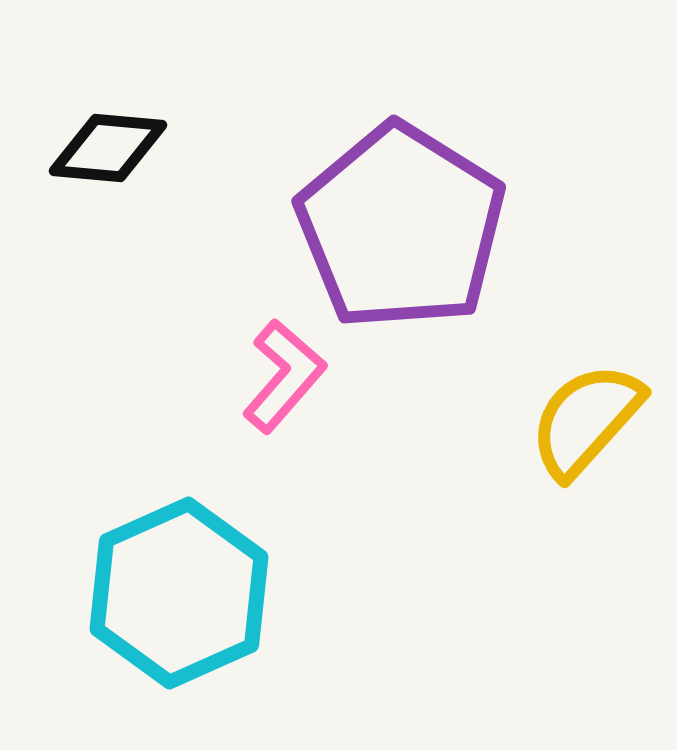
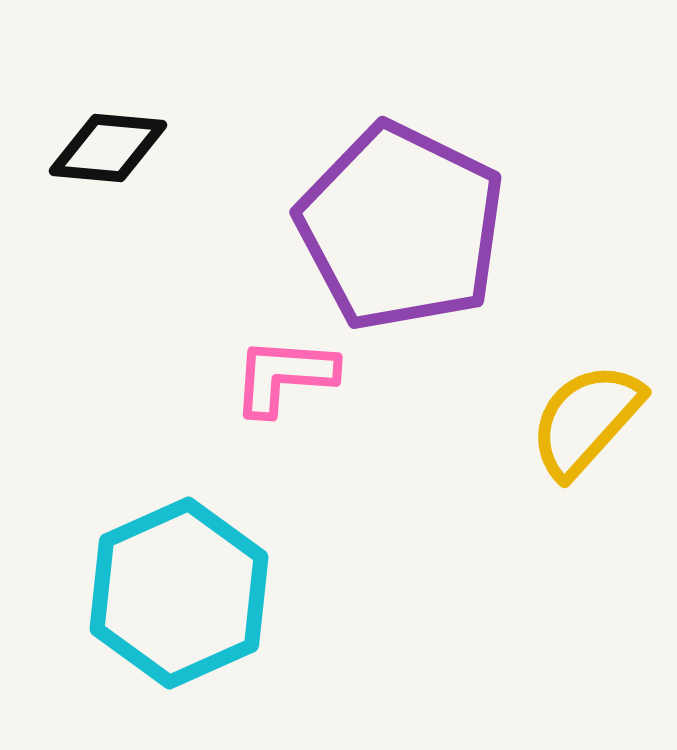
purple pentagon: rotated 6 degrees counterclockwise
pink L-shape: rotated 127 degrees counterclockwise
